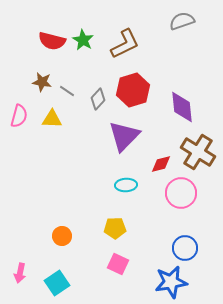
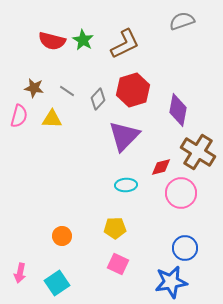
brown star: moved 8 px left, 6 px down
purple diamond: moved 4 px left, 3 px down; rotated 16 degrees clockwise
red diamond: moved 3 px down
